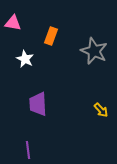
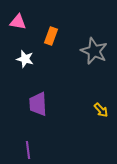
pink triangle: moved 5 px right, 1 px up
white star: rotated 12 degrees counterclockwise
